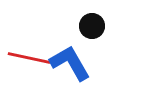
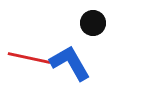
black circle: moved 1 px right, 3 px up
